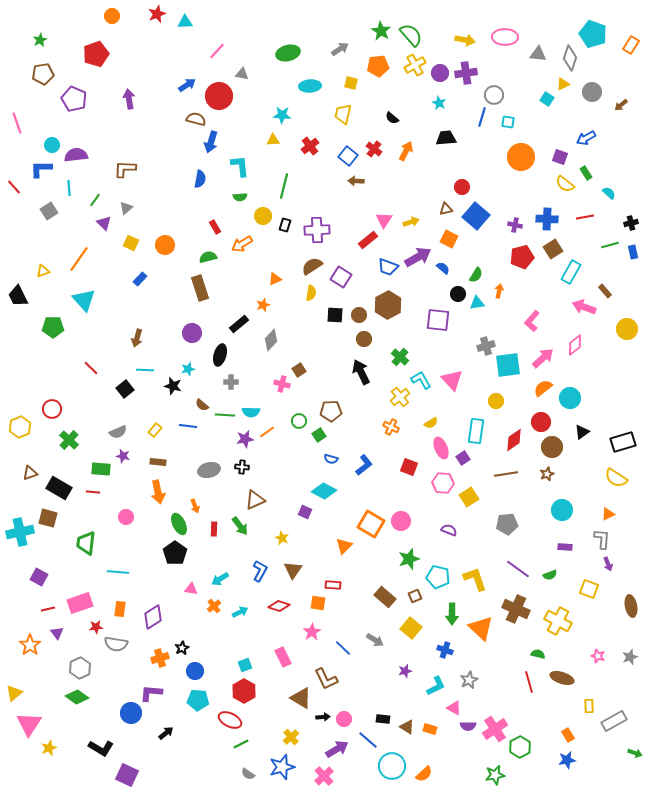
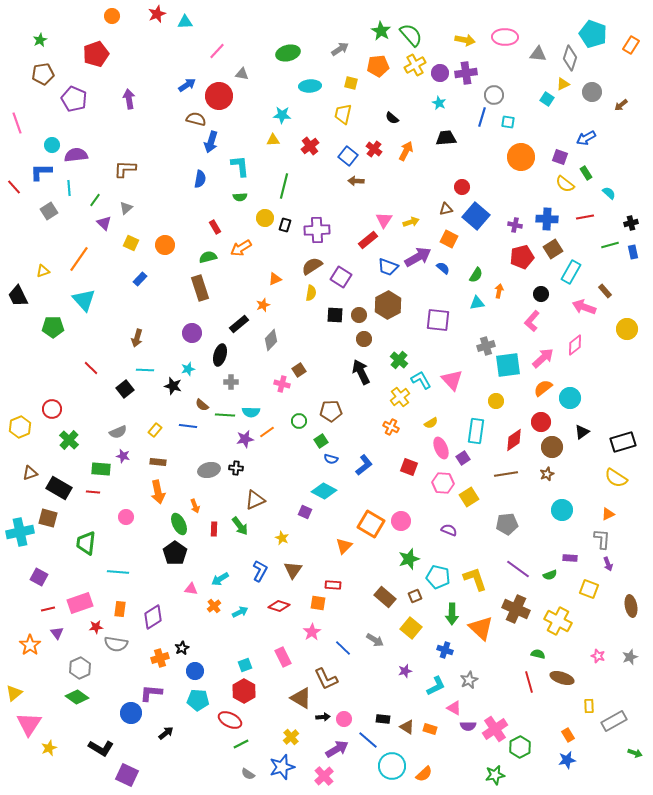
blue L-shape at (41, 169): moved 3 px down
yellow circle at (263, 216): moved 2 px right, 2 px down
orange arrow at (242, 244): moved 1 px left, 4 px down
black circle at (458, 294): moved 83 px right
green cross at (400, 357): moved 1 px left, 3 px down
green square at (319, 435): moved 2 px right, 6 px down
black cross at (242, 467): moved 6 px left, 1 px down
purple rectangle at (565, 547): moved 5 px right, 11 px down
